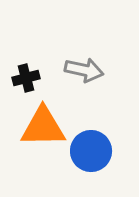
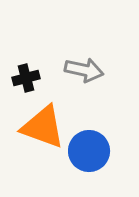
orange triangle: rotated 21 degrees clockwise
blue circle: moved 2 px left
